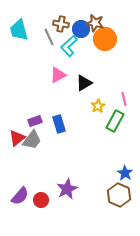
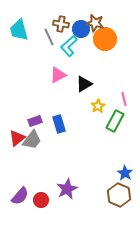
black triangle: moved 1 px down
